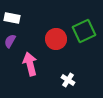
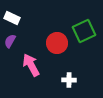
white rectangle: rotated 14 degrees clockwise
red circle: moved 1 px right, 4 px down
pink arrow: moved 1 px right, 1 px down; rotated 15 degrees counterclockwise
white cross: moved 1 px right; rotated 32 degrees counterclockwise
